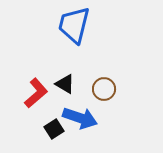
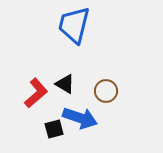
brown circle: moved 2 px right, 2 px down
black square: rotated 18 degrees clockwise
